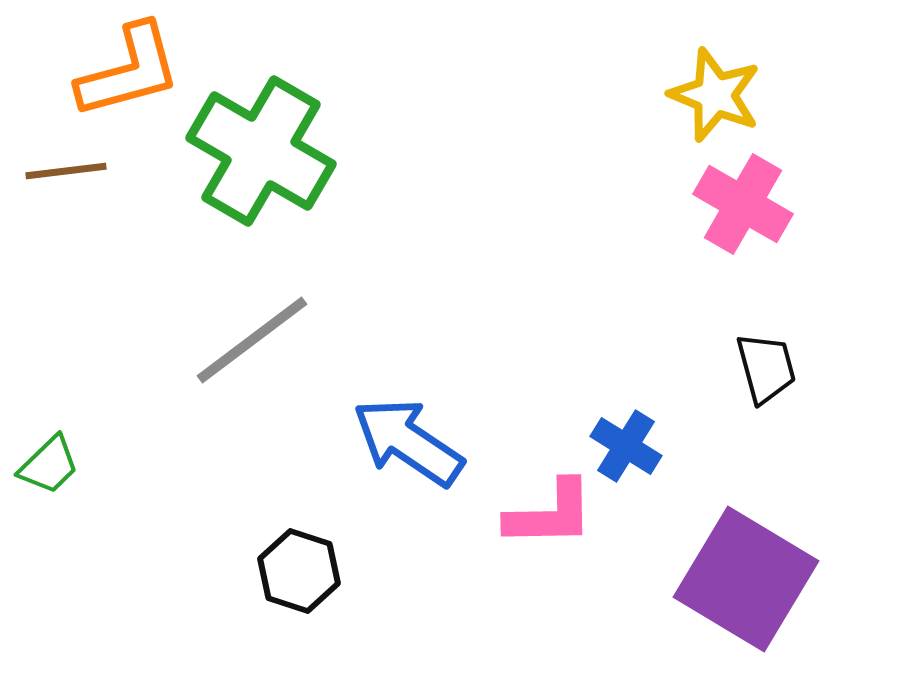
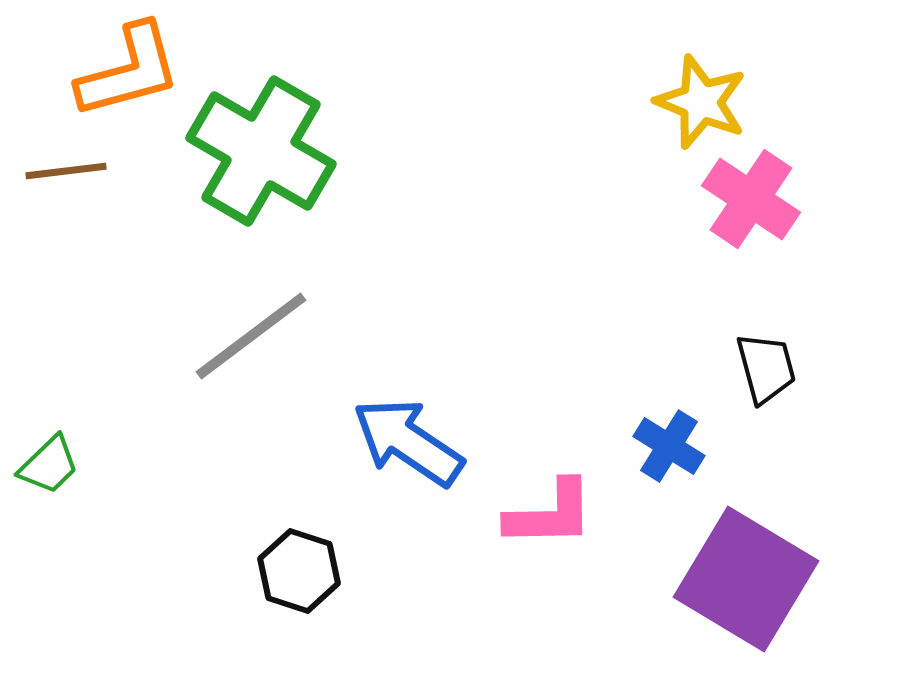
yellow star: moved 14 px left, 7 px down
pink cross: moved 8 px right, 5 px up; rotated 4 degrees clockwise
gray line: moved 1 px left, 4 px up
blue cross: moved 43 px right
